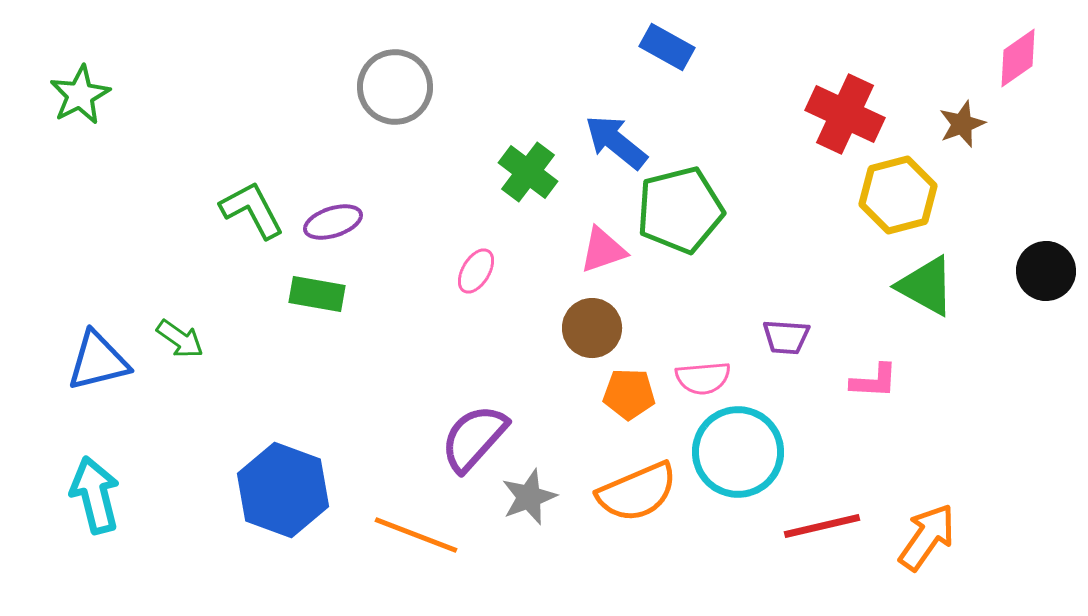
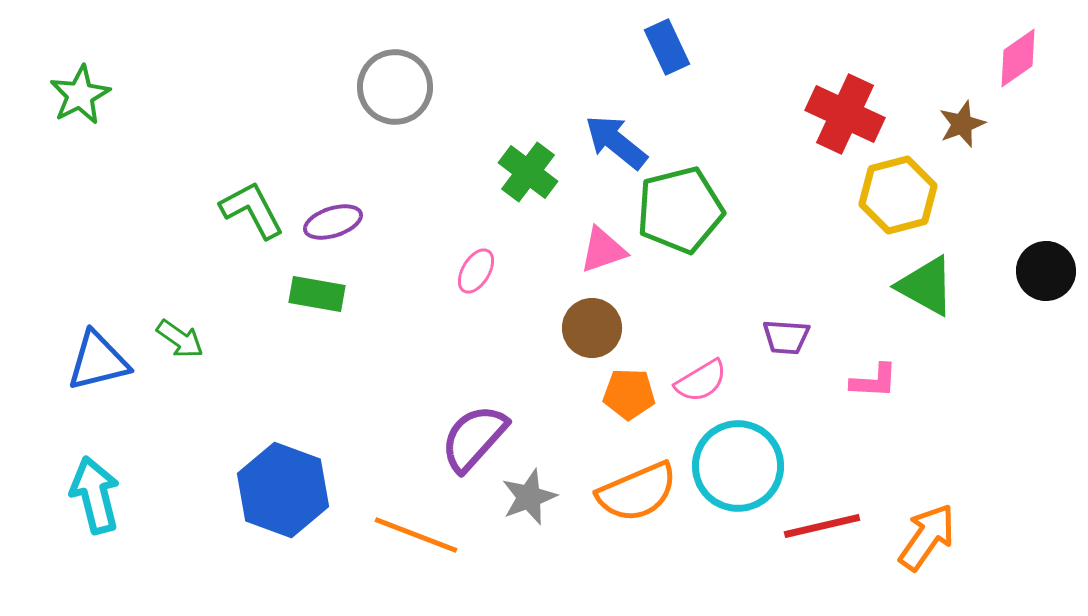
blue rectangle: rotated 36 degrees clockwise
pink semicircle: moved 2 px left, 3 px down; rotated 26 degrees counterclockwise
cyan circle: moved 14 px down
